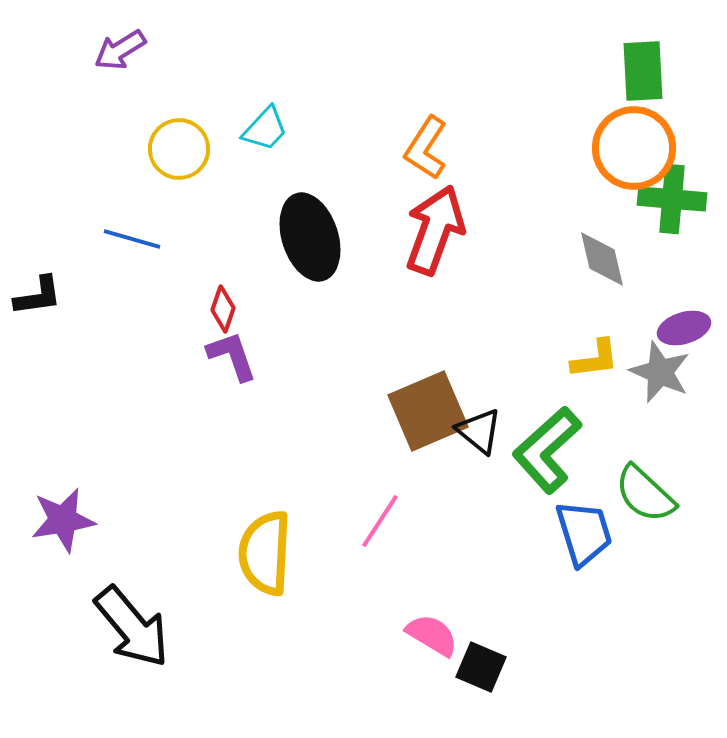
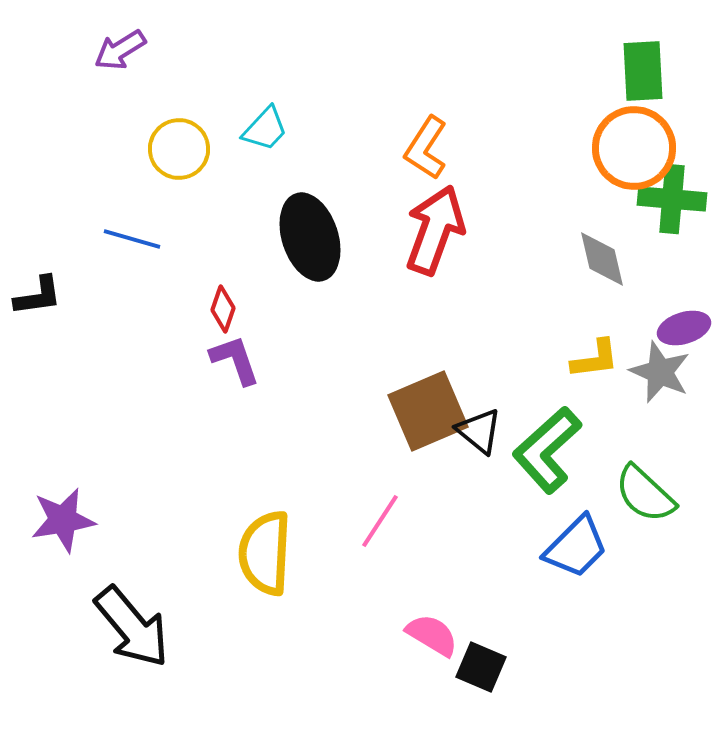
purple L-shape: moved 3 px right, 4 px down
blue trapezoid: moved 8 px left, 14 px down; rotated 62 degrees clockwise
